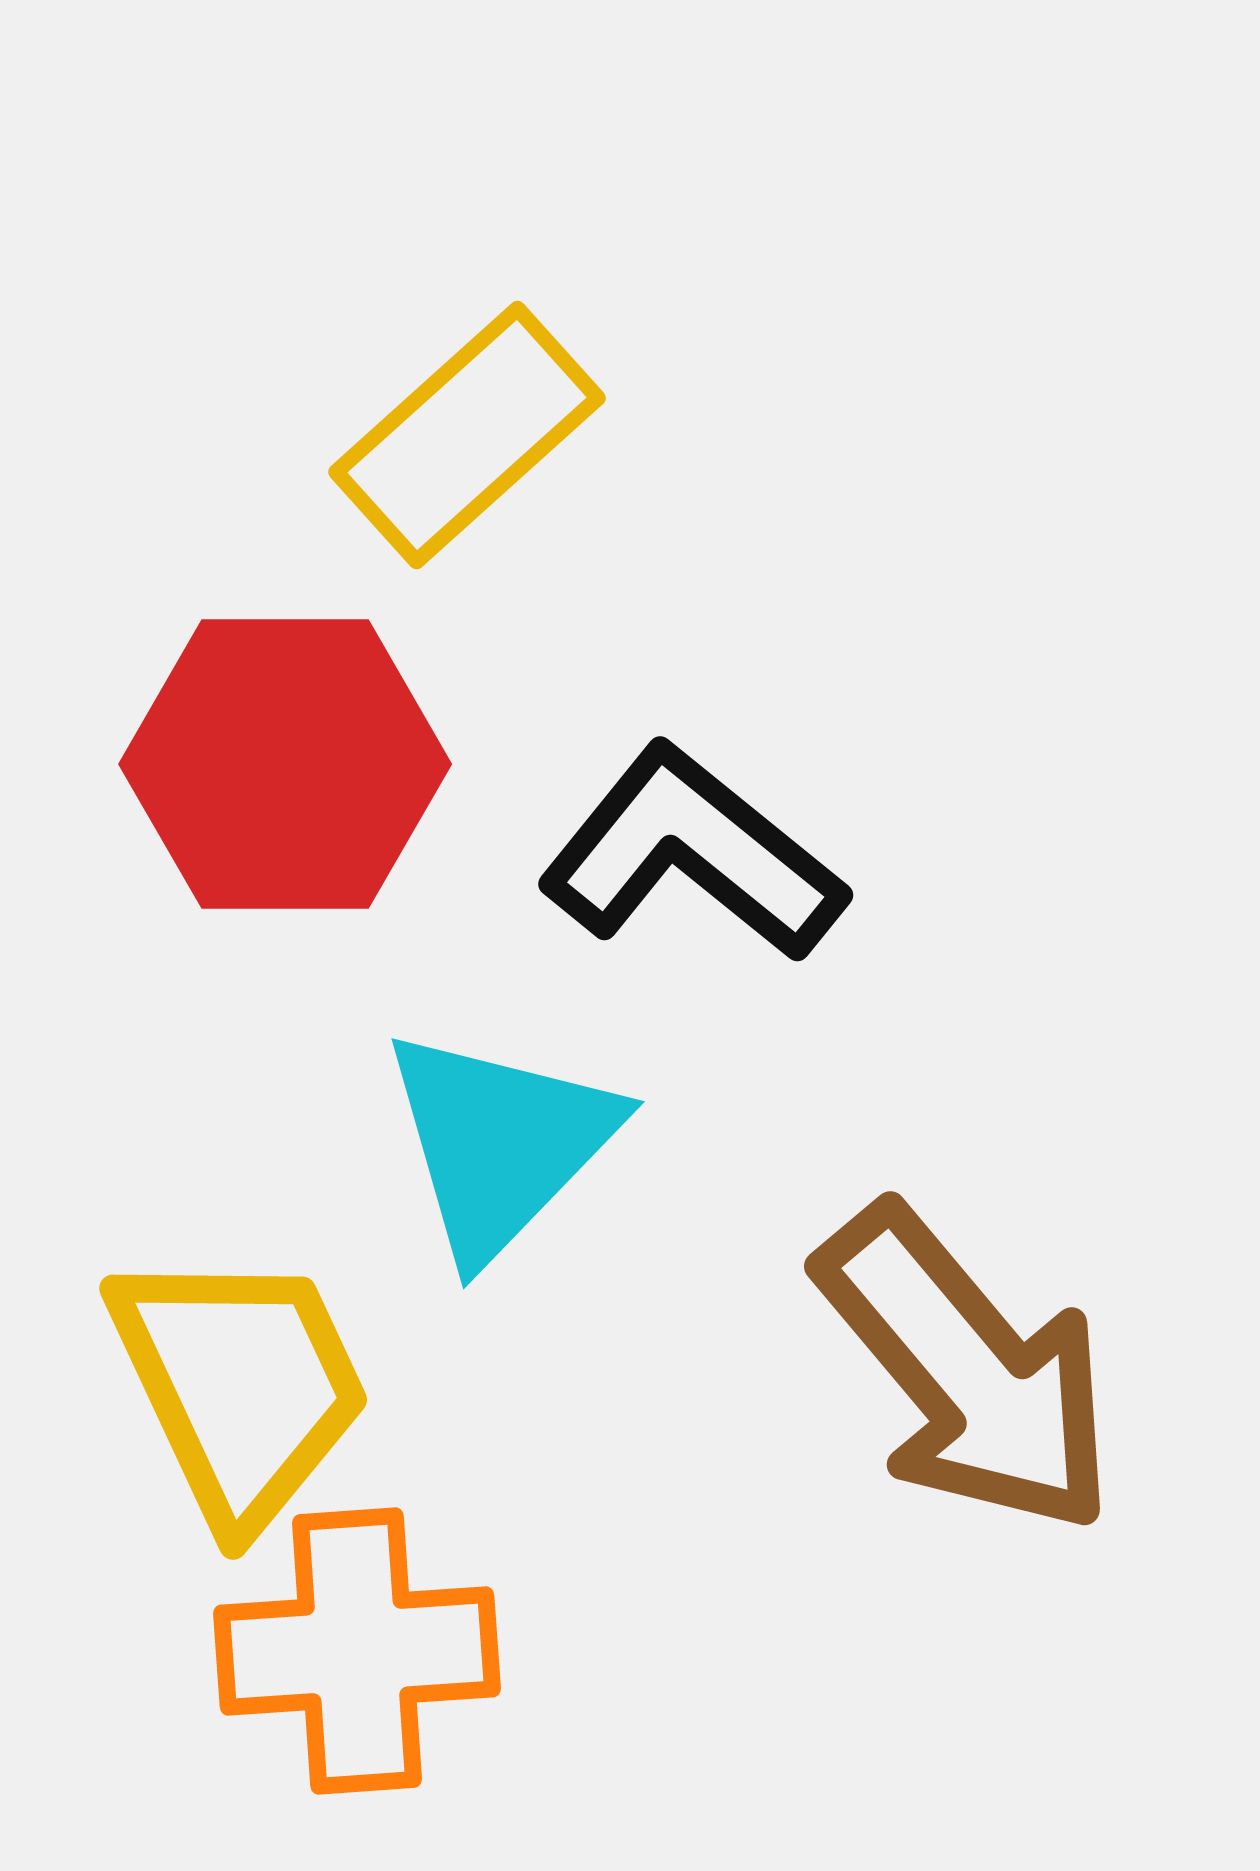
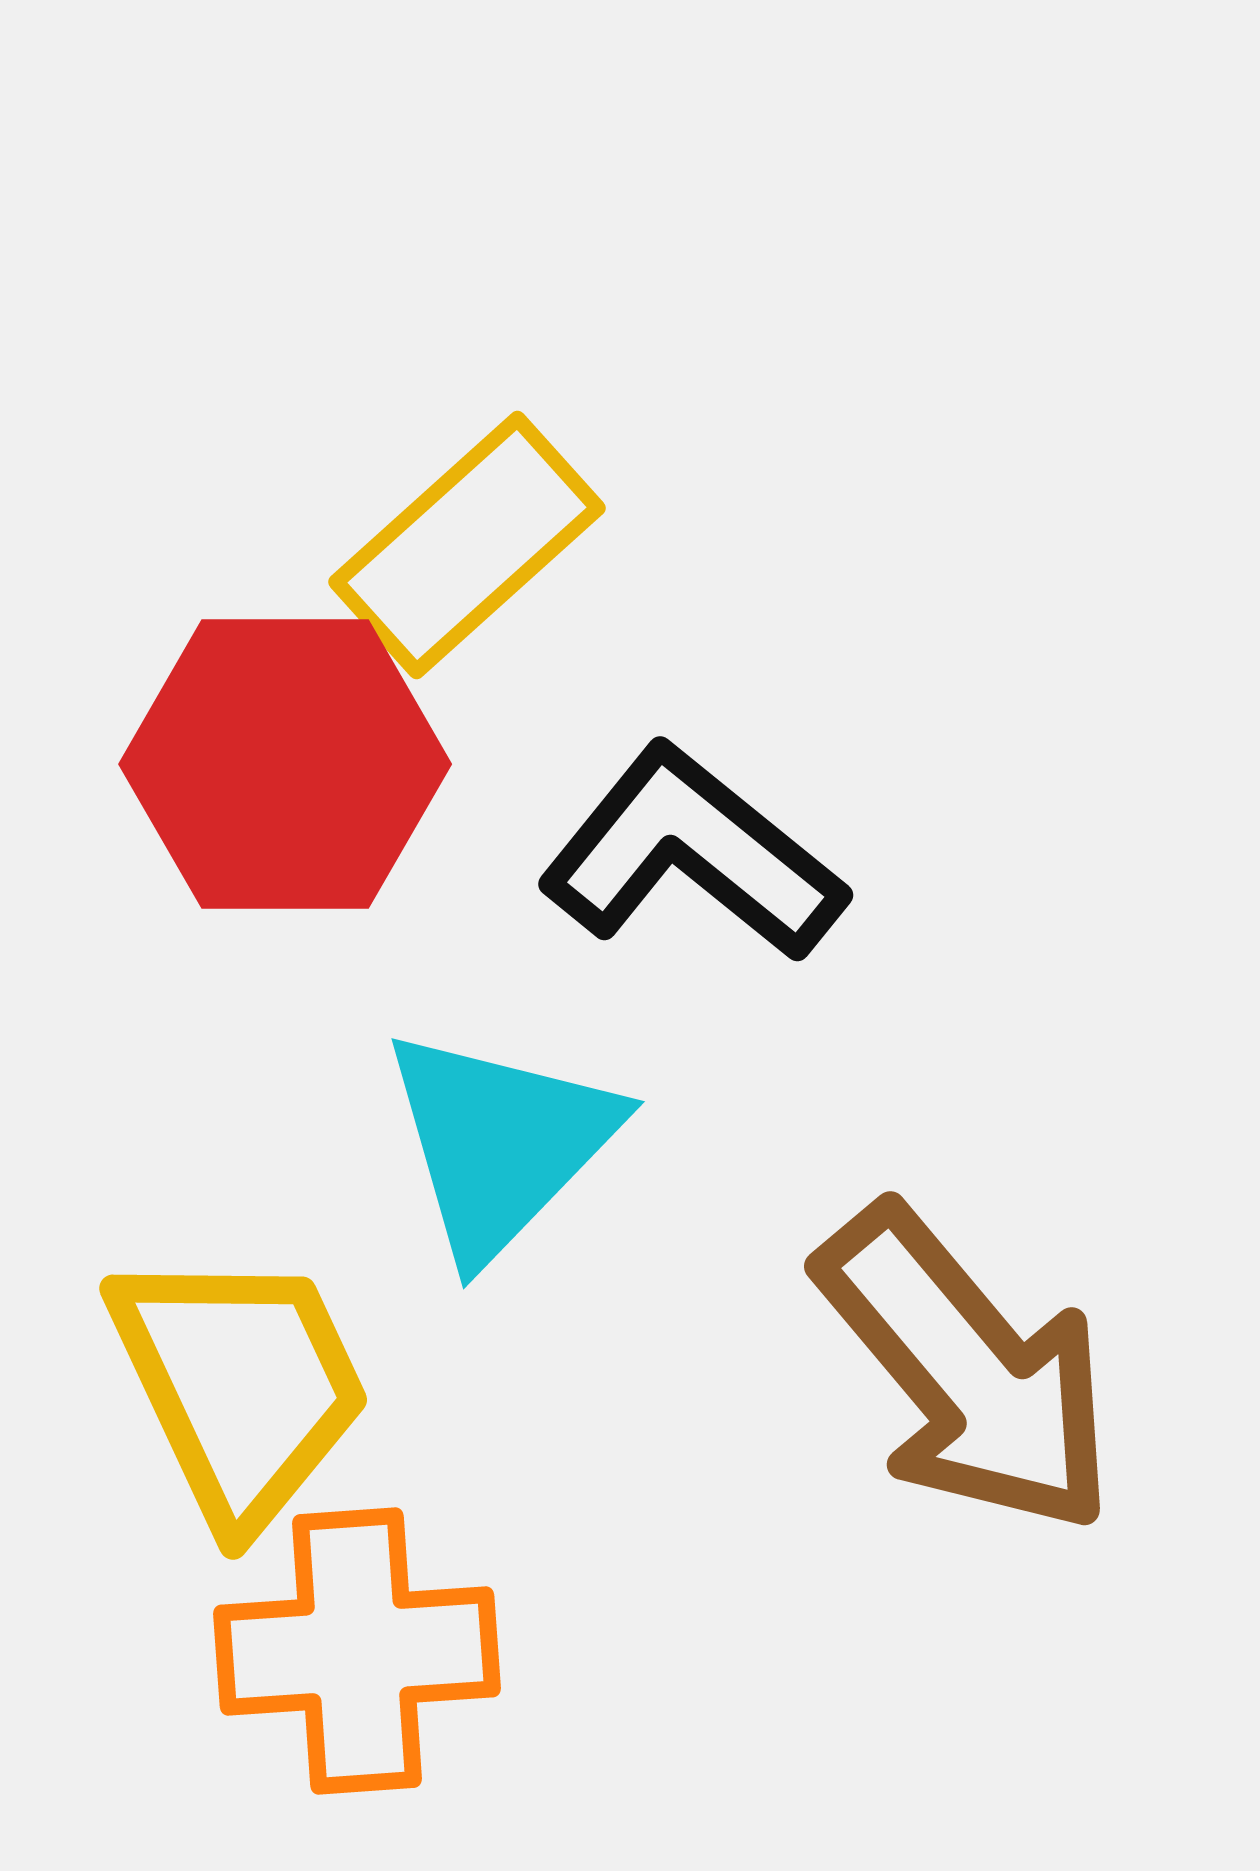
yellow rectangle: moved 110 px down
